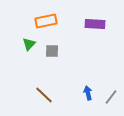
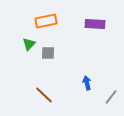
gray square: moved 4 px left, 2 px down
blue arrow: moved 1 px left, 10 px up
